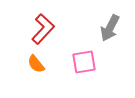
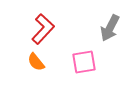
orange semicircle: moved 2 px up
